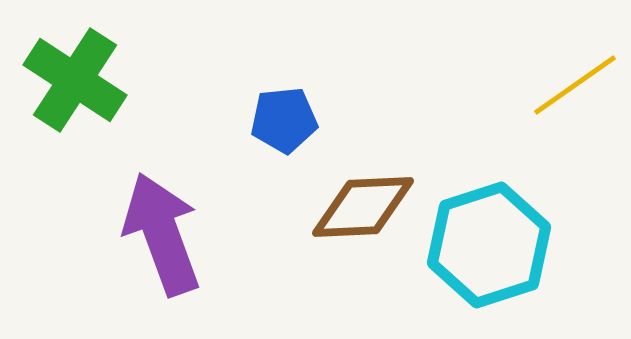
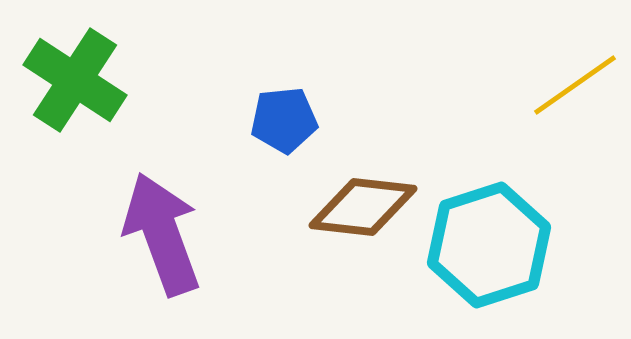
brown diamond: rotated 9 degrees clockwise
